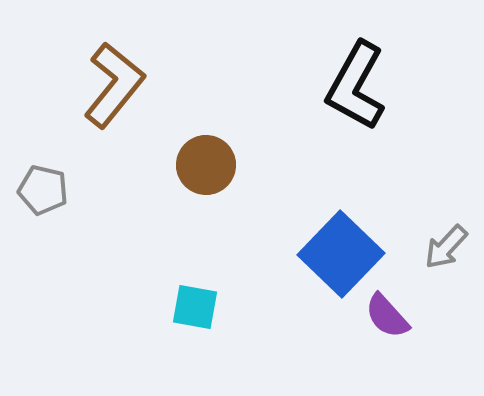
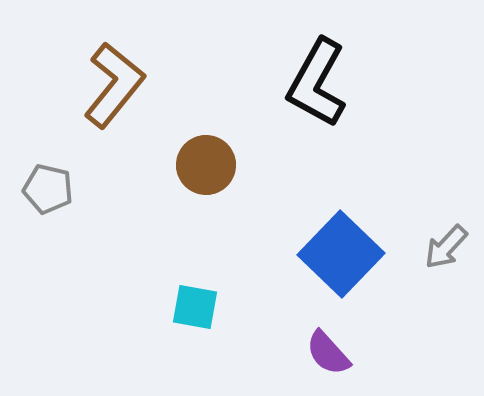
black L-shape: moved 39 px left, 3 px up
gray pentagon: moved 5 px right, 1 px up
purple semicircle: moved 59 px left, 37 px down
